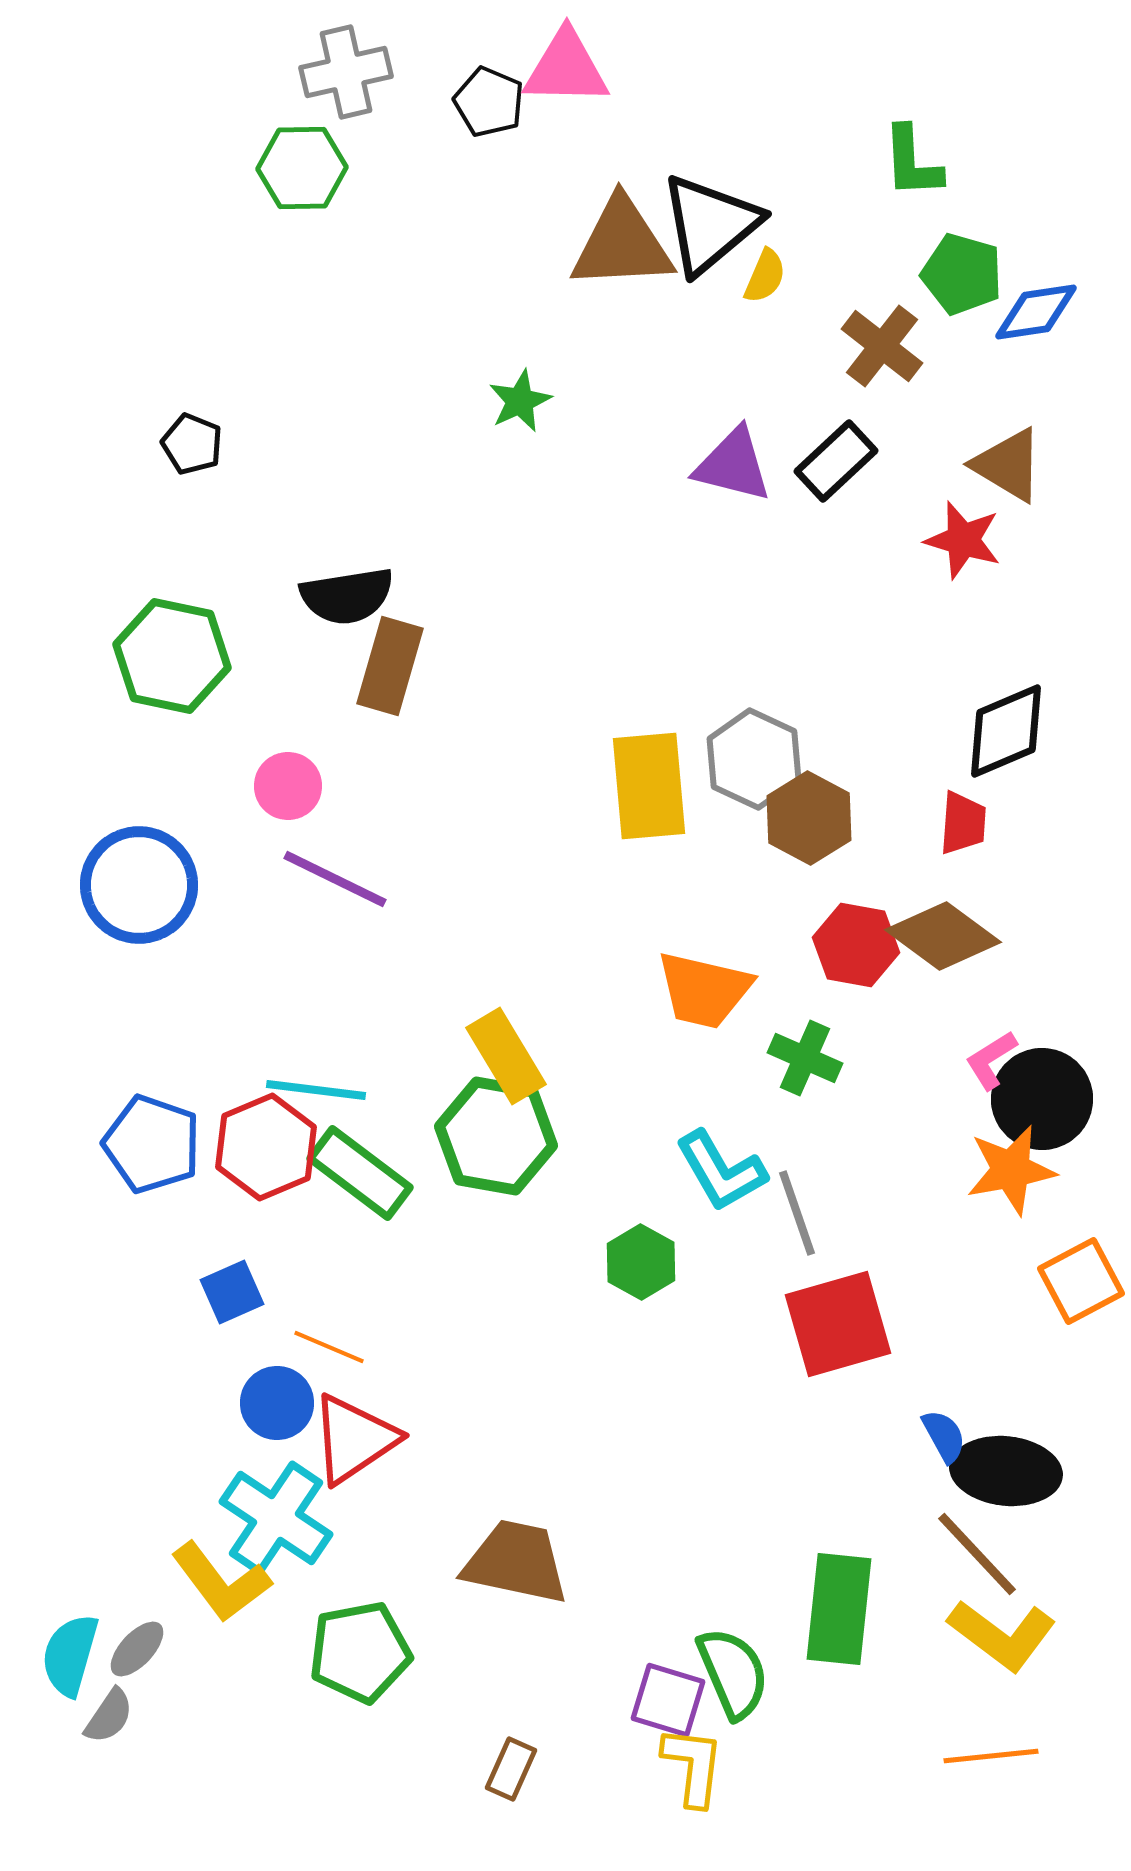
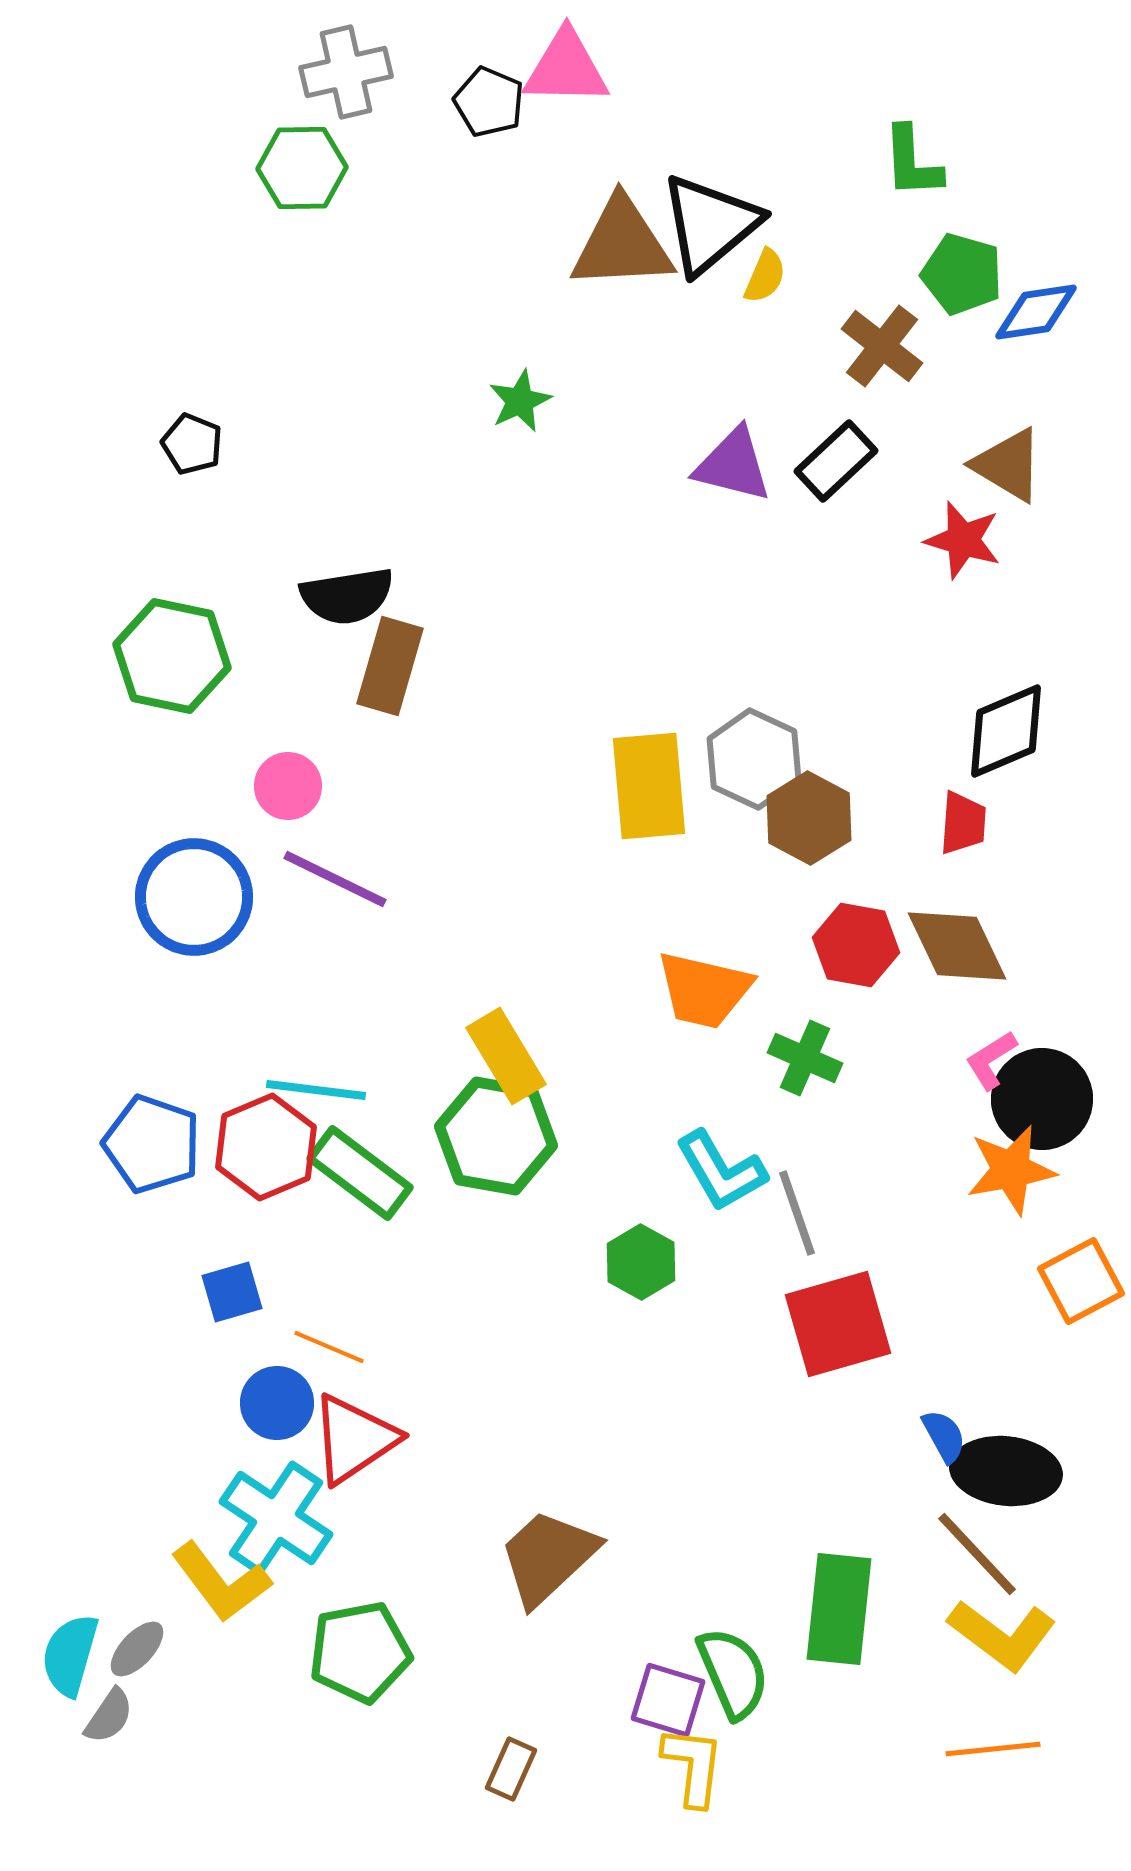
blue circle at (139, 885): moved 55 px right, 12 px down
brown diamond at (943, 936): moved 14 px right, 10 px down; rotated 28 degrees clockwise
blue square at (232, 1292): rotated 8 degrees clockwise
brown trapezoid at (516, 1562): moved 32 px right, 5 px up; rotated 55 degrees counterclockwise
orange line at (991, 1756): moved 2 px right, 7 px up
